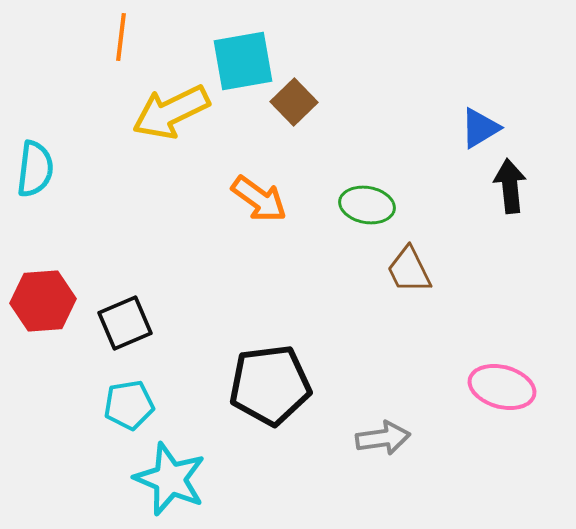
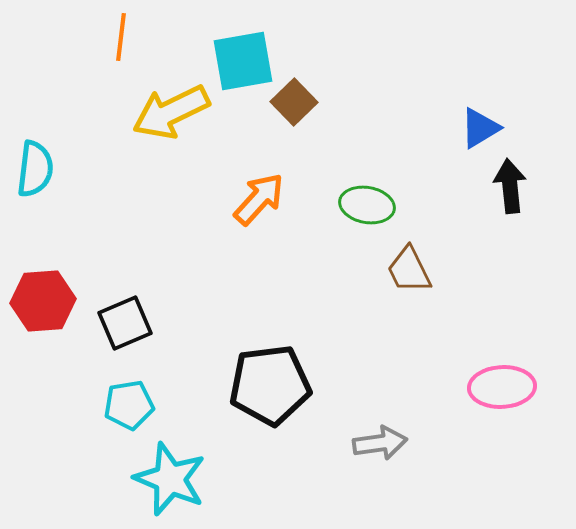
orange arrow: rotated 84 degrees counterclockwise
pink ellipse: rotated 18 degrees counterclockwise
gray arrow: moved 3 px left, 5 px down
